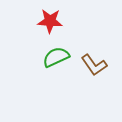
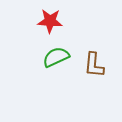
brown L-shape: rotated 40 degrees clockwise
